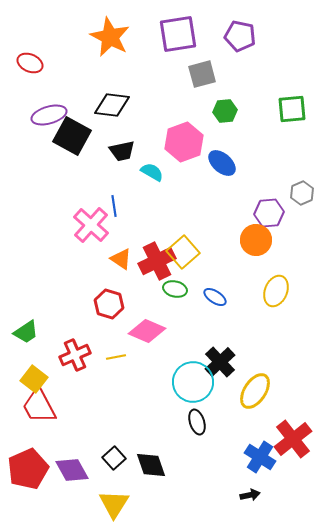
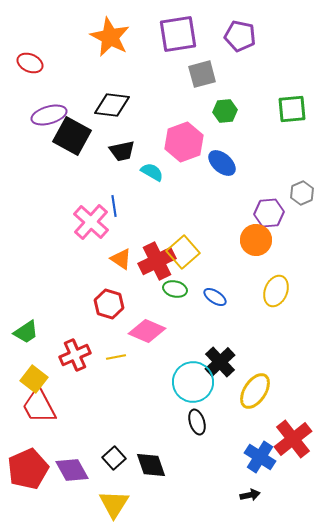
pink cross at (91, 225): moved 3 px up
